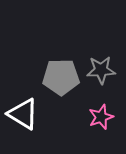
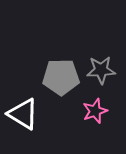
pink star: moved 6 px left, 6 px up
